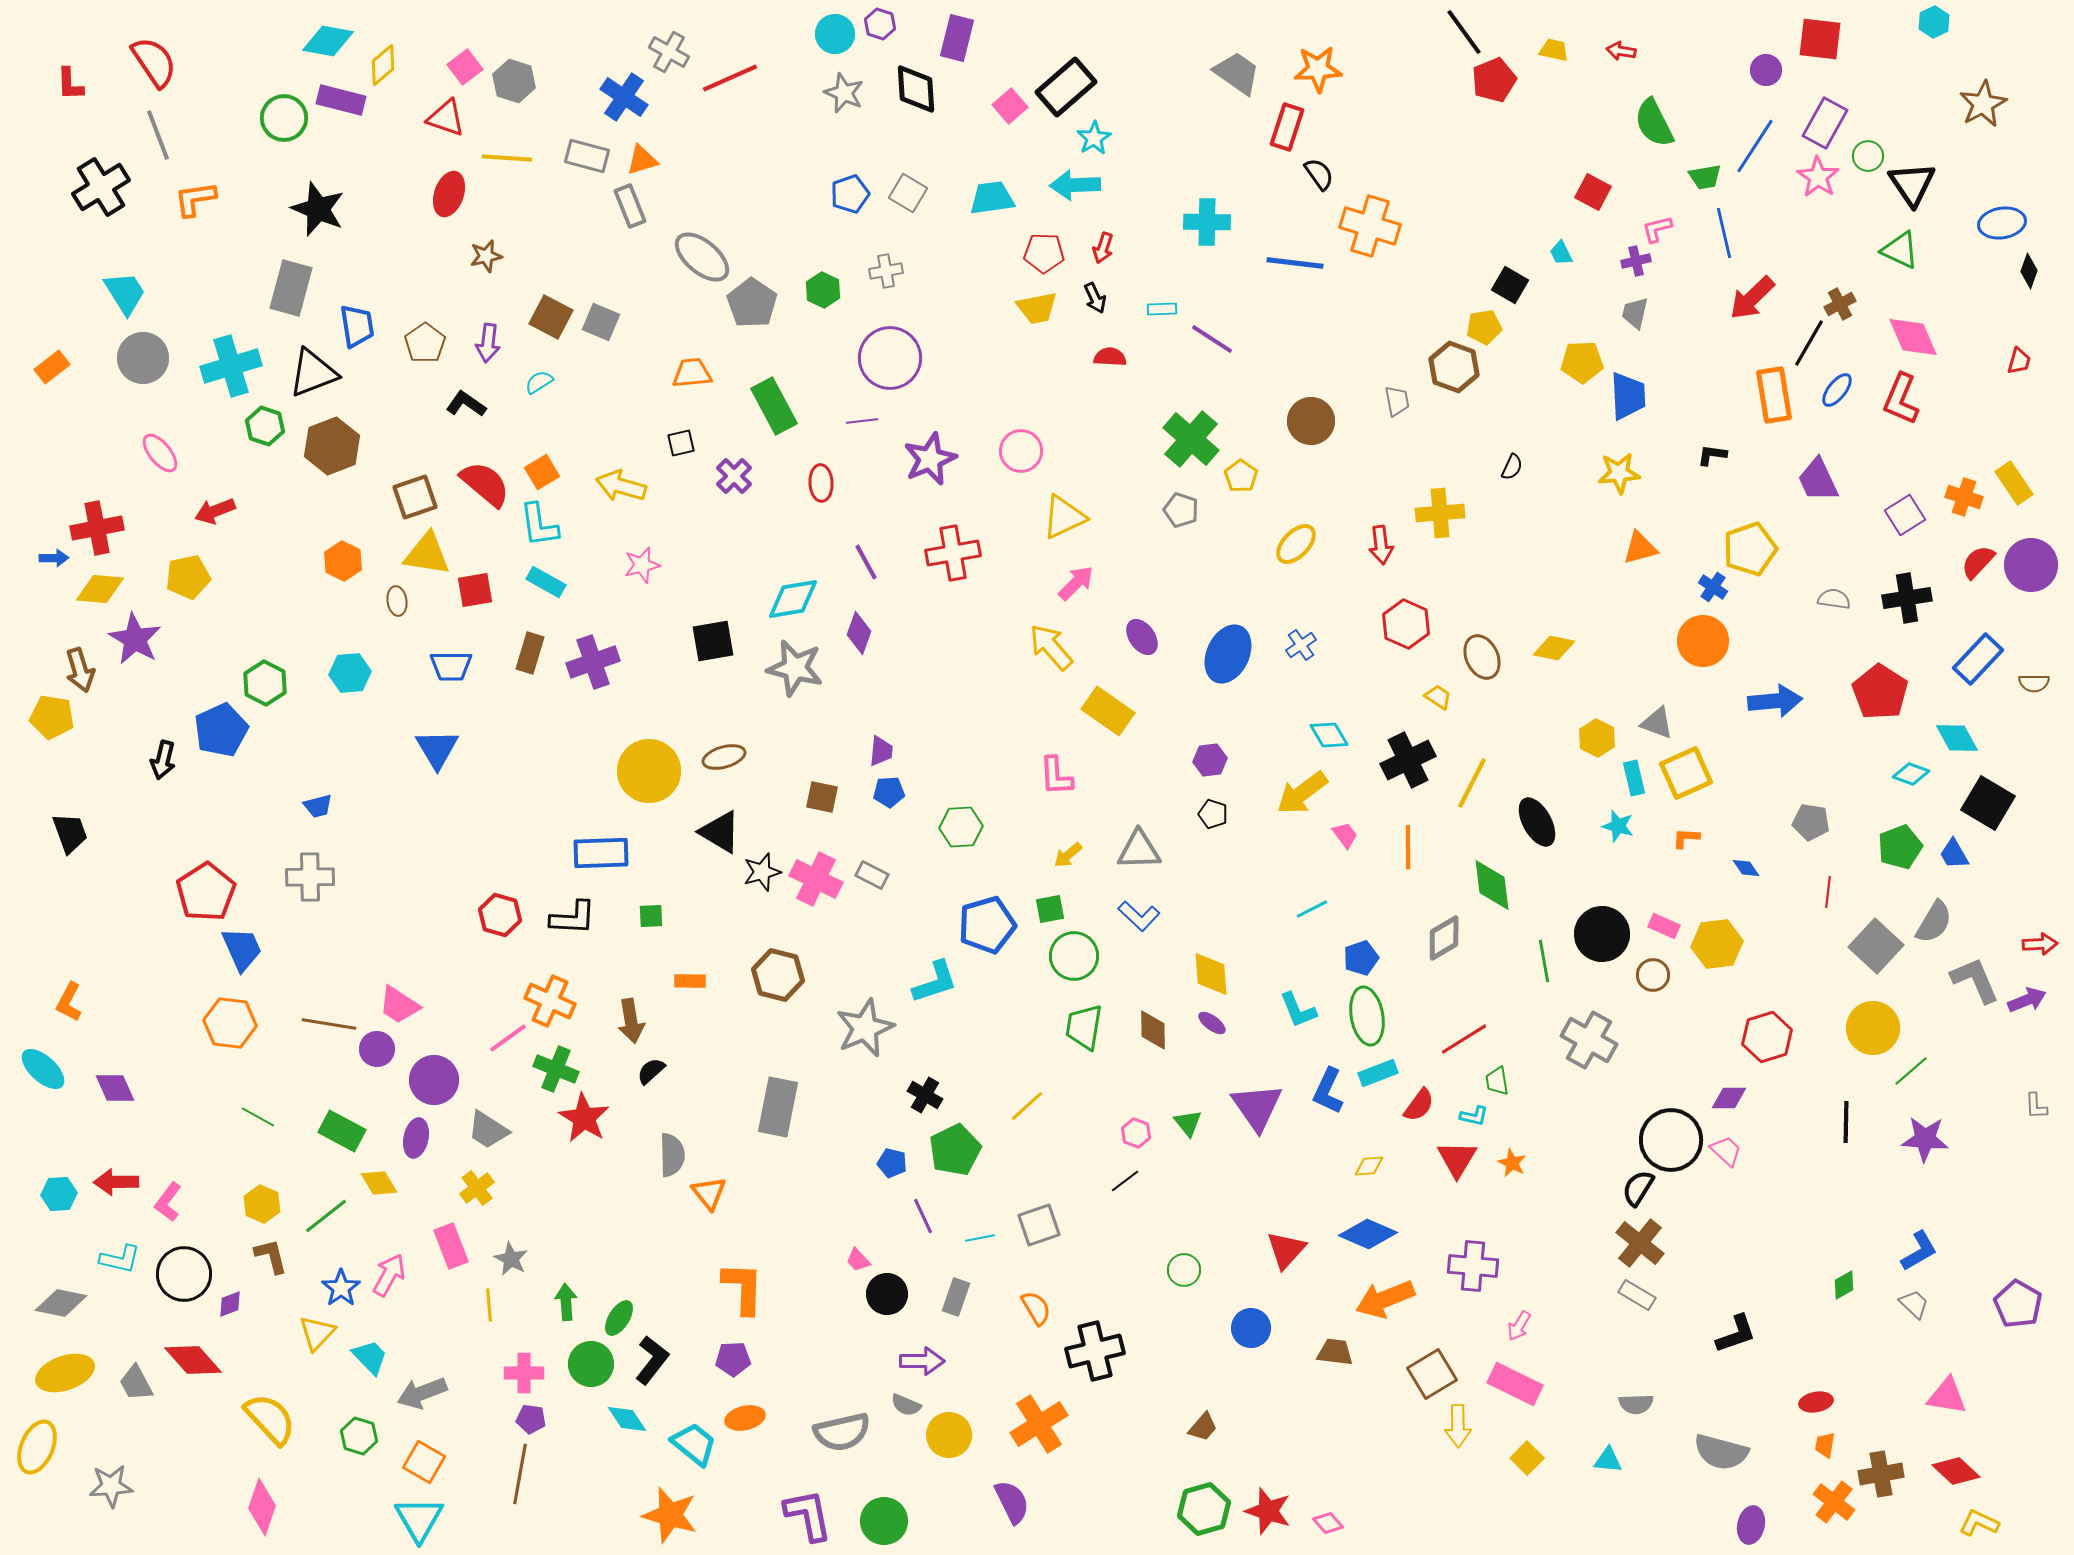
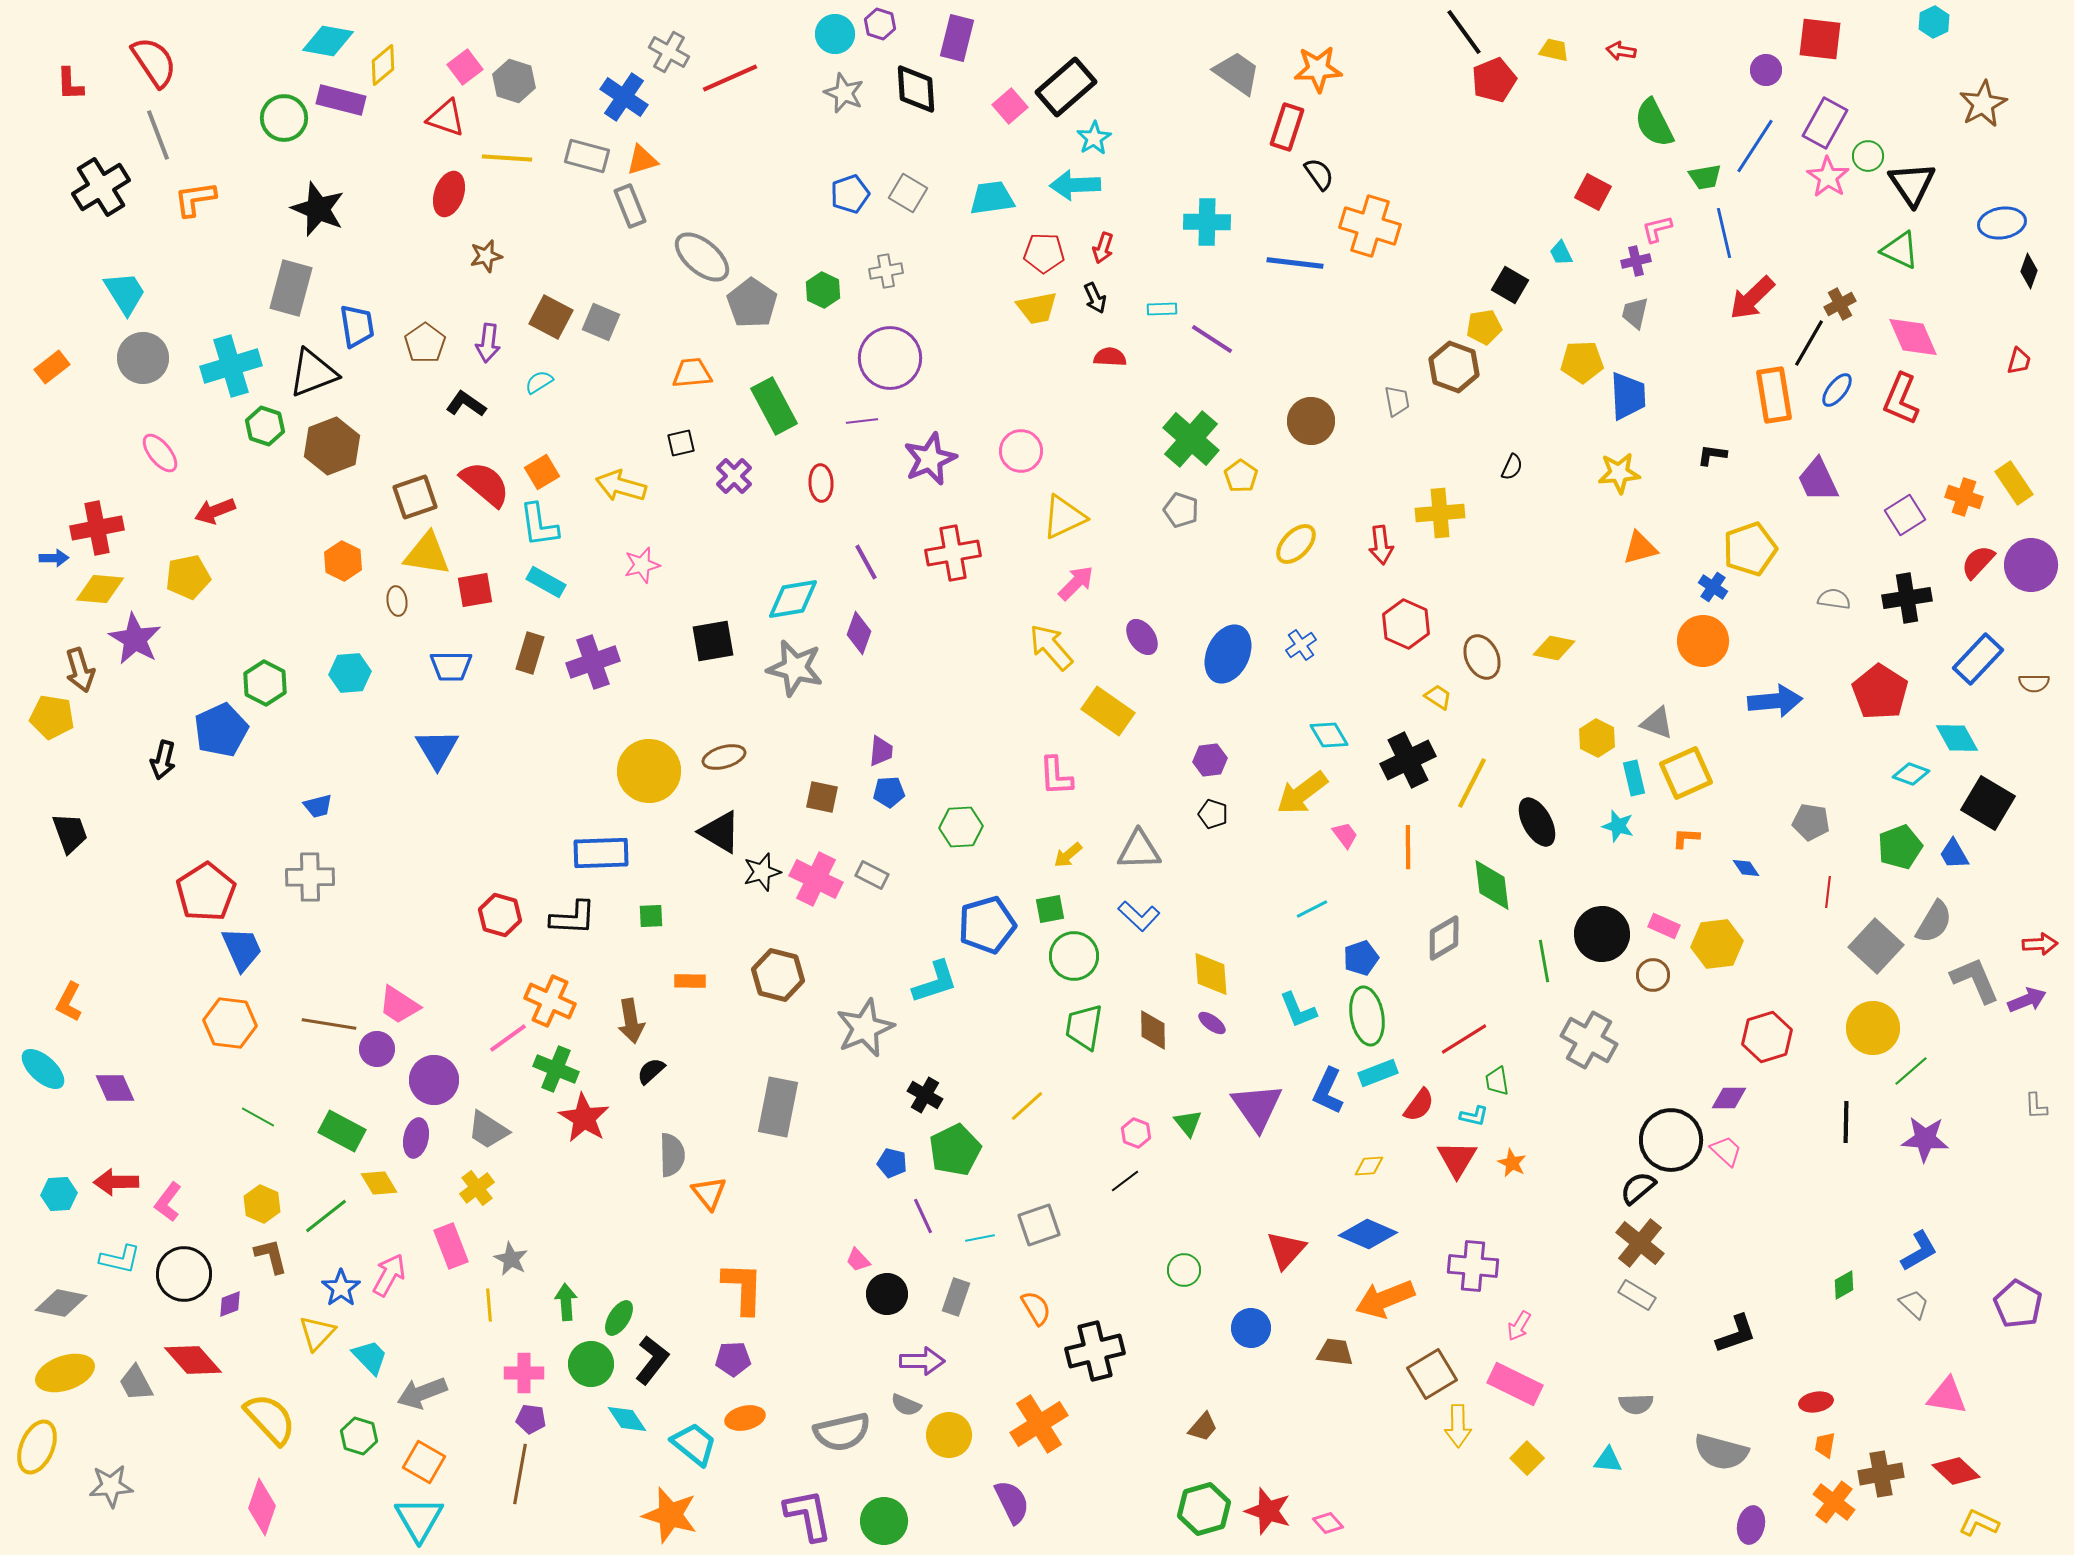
pink star at (1818, 177): moved 10 px right
black semicircle at (1638, 1188): rotated 18 degrees clockwise
